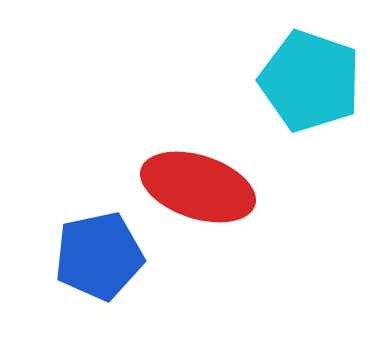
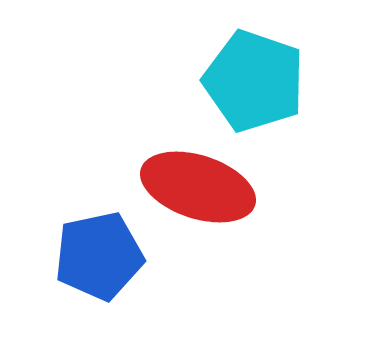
cyan pentagon: moved 56 px left
